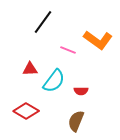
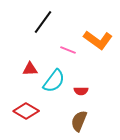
brown semicircle: moved 3 px right
